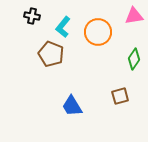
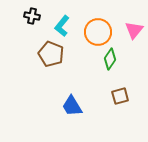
pink triangle: moved 14 px down; rotated 42 degrees counterclockwise
cyan L-shape: moved 1 px left, 1 px up
green diamond: moved 24 px left
